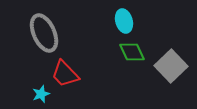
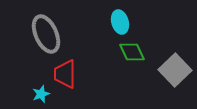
cyan ellipse: moved 4 px left, 1 px down
gray ellipse: moved 2 px right, 1 px down
gray square: moved 4 px right, 4 px down
red trapezoid: rotated 44 degrees clockwise
